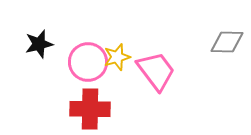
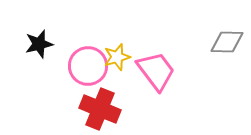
pink circle: moved 4 px down
red cross: moved 10 px right; rotated 21 degrees clockwise
